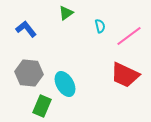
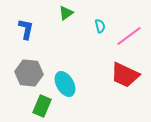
blue L-shape: rotated 50 degrees clockwise
